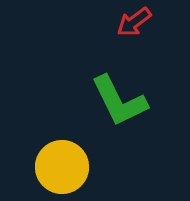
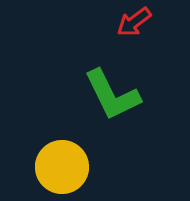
green L-shape: moved 7 px left, 6 px up
